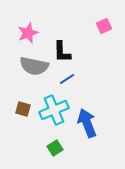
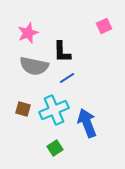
blue line: moved 1 px up
